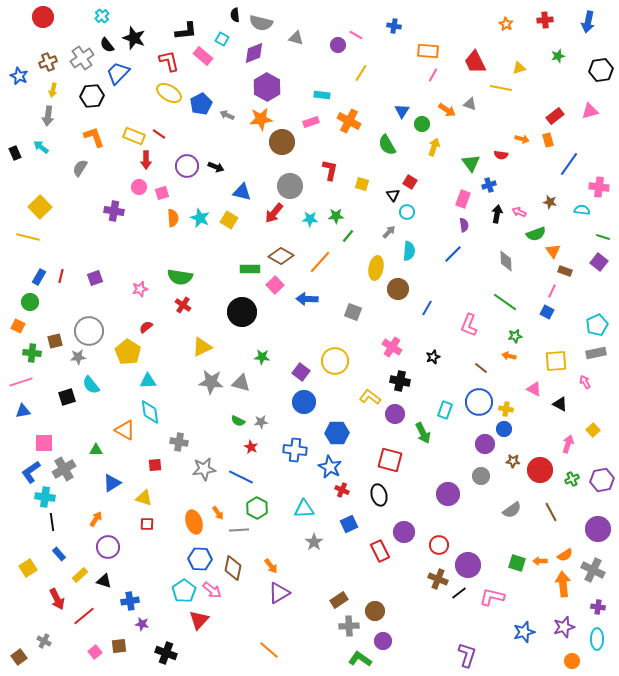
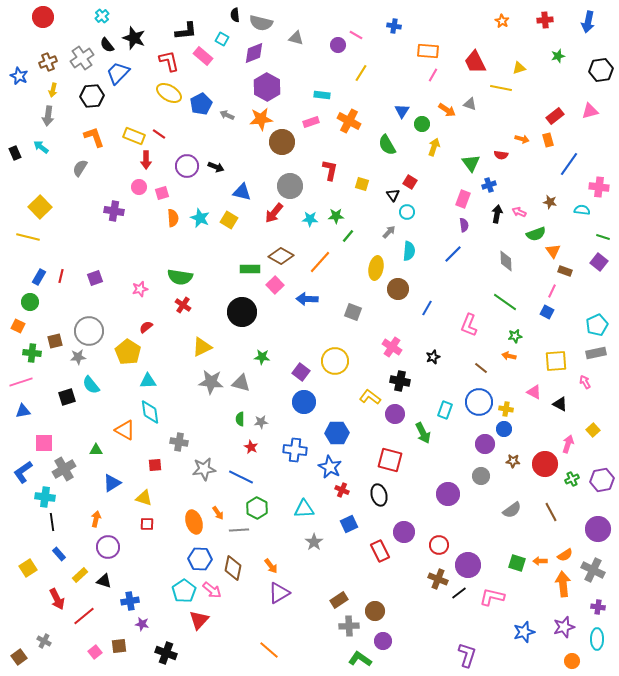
orange star at (506, 24): moved 4 px left, 3 px up
pink triangle at (534, 389): moved 3 px down
green semicircle at (238, 421): moved 2 px right, 2 px up; rotated 64 degrees clockwise
red circle at (540, 470): moved 5 px right, 6 px up
blue L-shape at (31, 472): moved 8 px left
orange arrow at (96, 519): rotated 21 degrees counterclockwise
